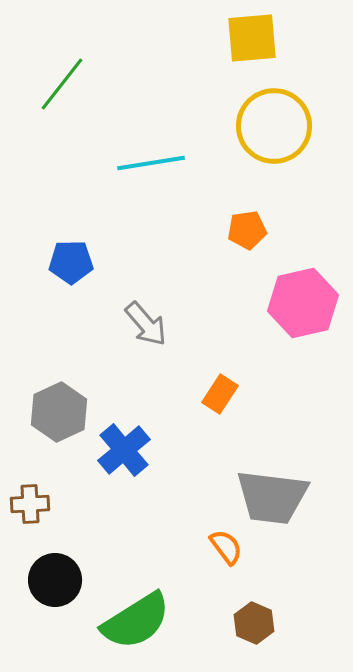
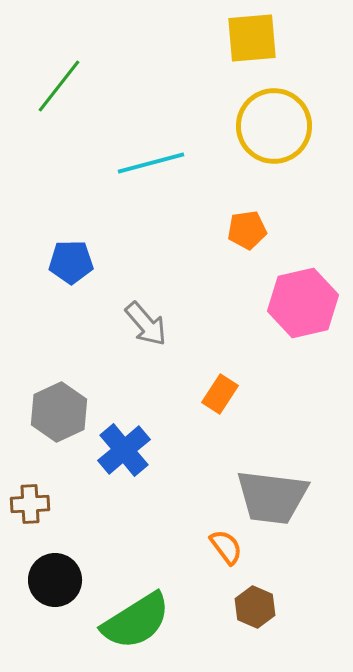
green line: moved 3 px left, 2 px down
cyan line: rotated 6 degrees counterclockwise
brown hexagon: moved 1 px right, 16 px up
